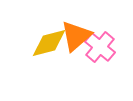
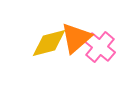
orange triangle: moved 2 px down
